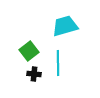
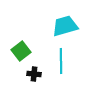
green square: moved 8 px left
cyan line: moved 3 px right, 2 px up
